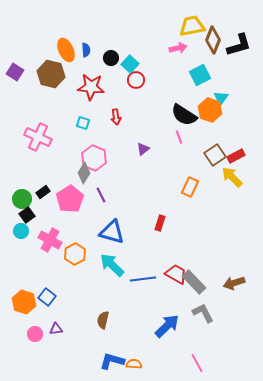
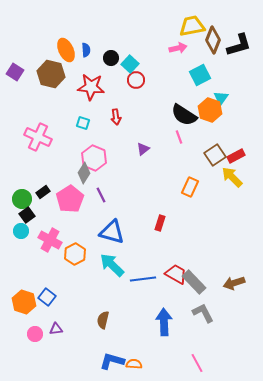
blue arrow at (167, 326): moved 3 px left, 4 px up; rotated 48 degrees counterclockwise
